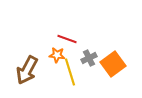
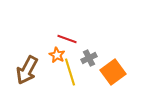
orange star: rotated 21 degrees clockwise
orange square: moved 8 px down
